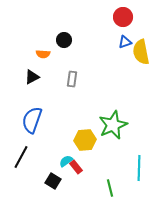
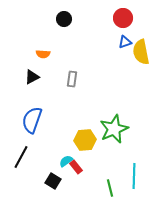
red circle: moved 1 px down
black circle: moved 21 px up
green star: moved 1 px right, 4 px down
cyan line: moved 5 px left, 8 px down
